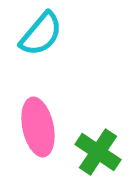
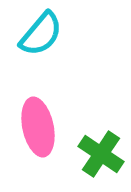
green cross: moved 3 px right, 2 px down
